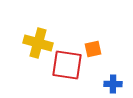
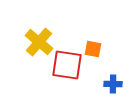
yellow cross: moved 1 px right, 1 px up; rotated 24 degrees clockwise
orange square: rotated 24 degrees clockwise
